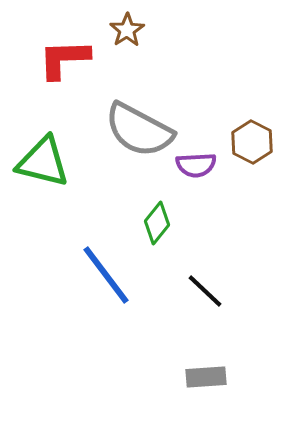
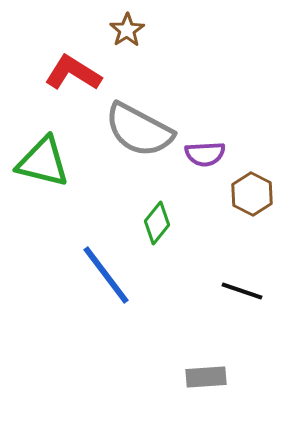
red L-shape: moved 9 px right, 14 px down; rotated 34 degrees clockwise
brown hexagon: moved 52 px down
purple semicircle: moved 9 px right, 11 px up
black line: moved 37 px right; rotated 24 degrees counterclockwise
